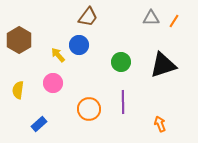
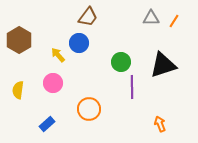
blue circle: moved 2 px up
purple line: moved 9 px right, 15 px up
blue rectangle: moved 8 px right
